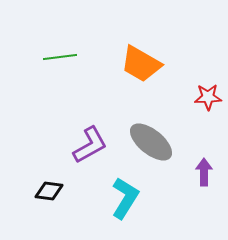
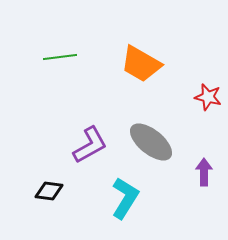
red star: rotated 16 degrees clockwise
